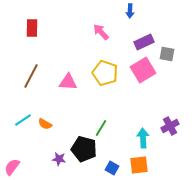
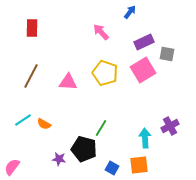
blue arrow: moved 1 px down; rotated 144 degrees counterclockwise
orange semicircle: moved 1 px left
cyan arrow: moved 2 px right
